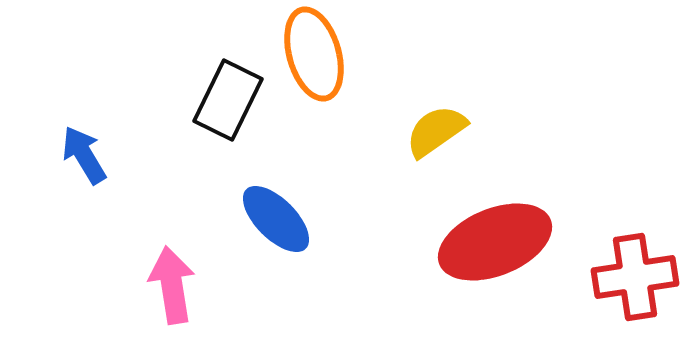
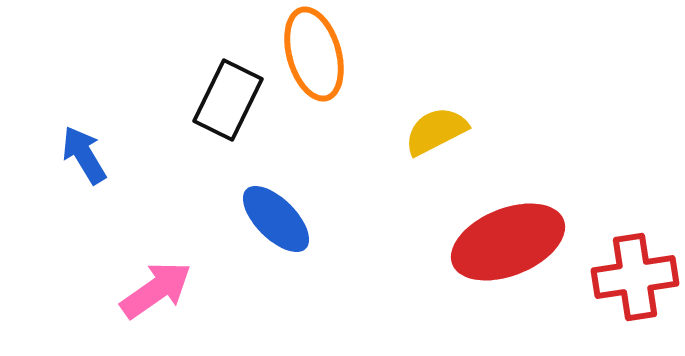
yellow semicircle: rotated 8 degrees clockwise
red ellipse: moved 13 px right
pink arrow: moved 16 px left, 5 px down; rotated 64 degrees clockwise
